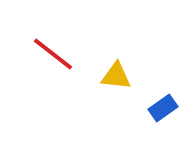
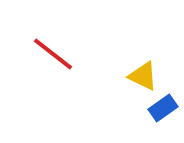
yellow triangle: moved 27 px right; rotated 20 degrees clockwise
